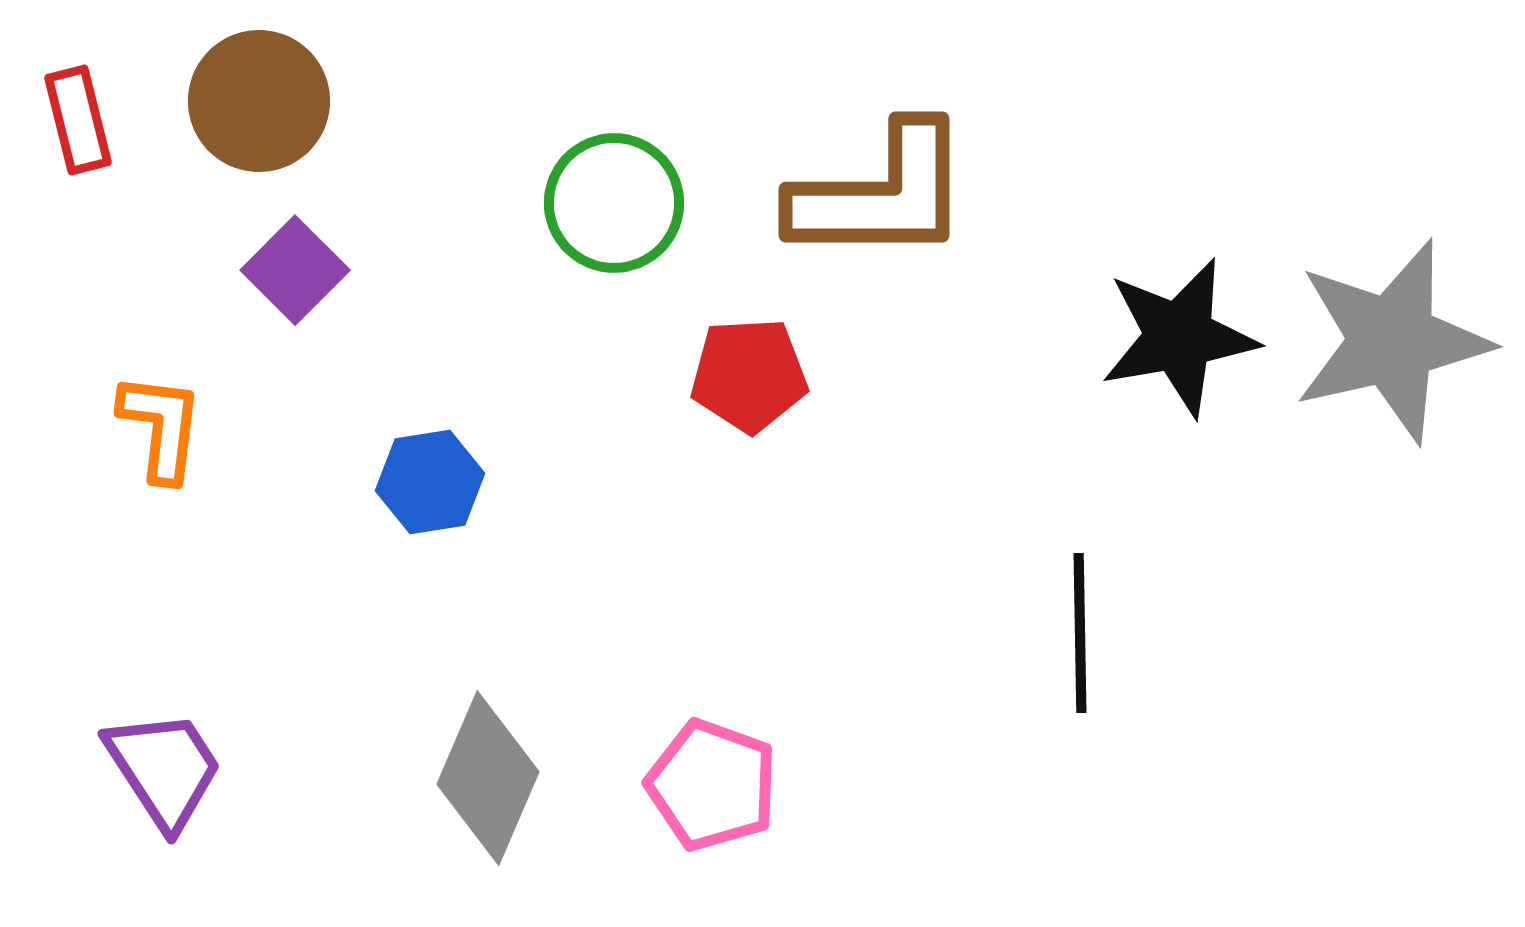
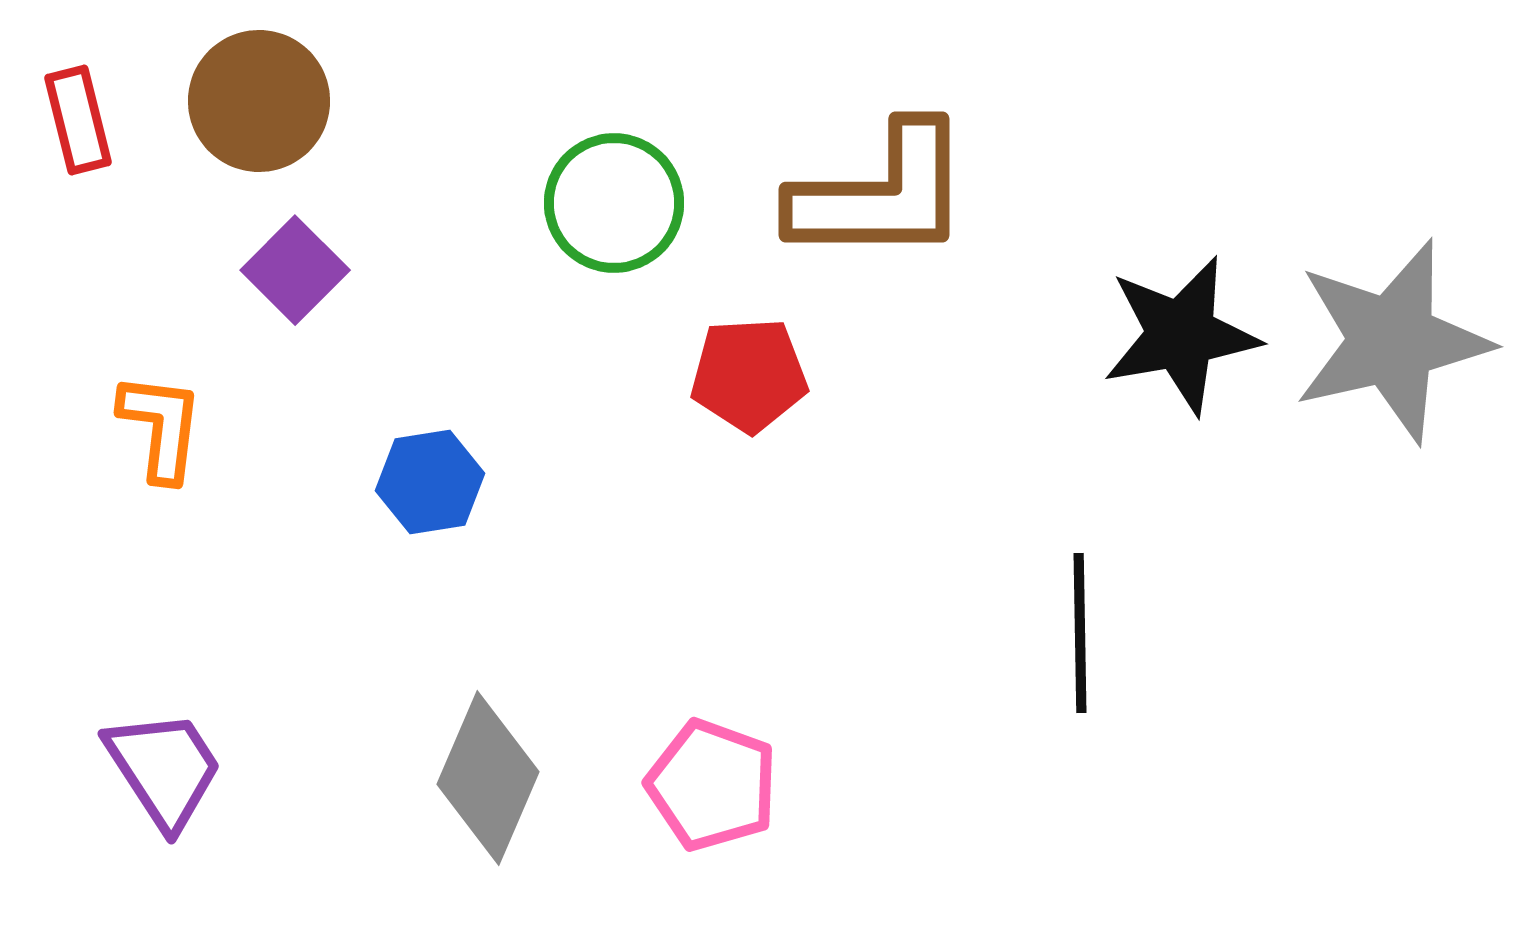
black star: moved 2 px right, 2 px up
